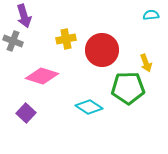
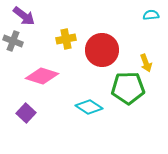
purple arrow: rotated 35 degrees counterclockwise
